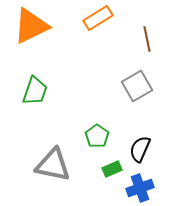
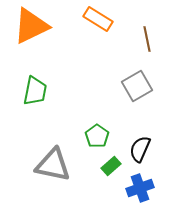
orange rectangle: moved 1 px down; rotated 64 degrees clockwise
green trapezoid: rotated 8 degrees counterclockwise
green rectangle: moved 1 px left, 3 px up; rotated 18 degrees counterclockwise
